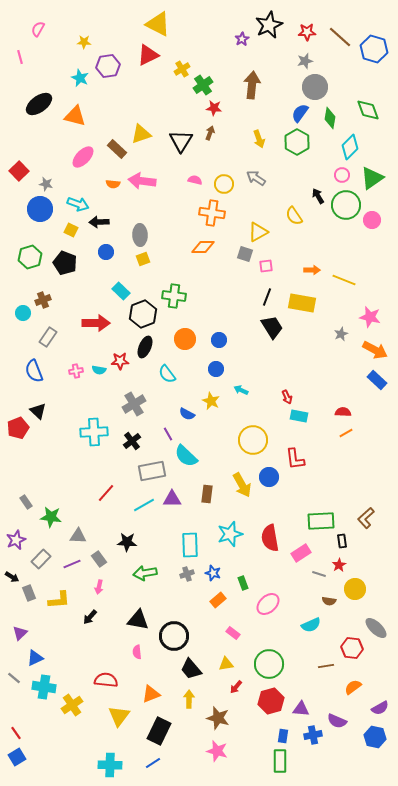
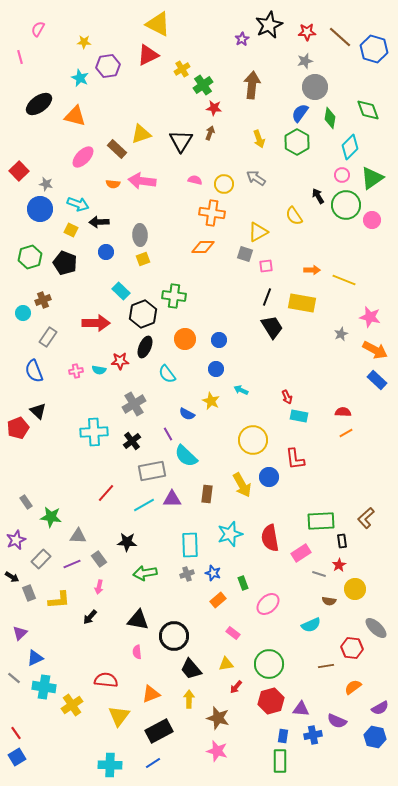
black rectangle at (159, 731): rotated 36 degrees clockwise
